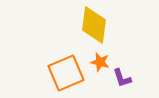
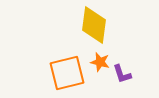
orange square: moved 1 px right; rotated 9 degrees clockwise
purple L-shape: moved 4 px up
